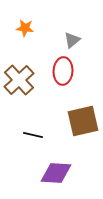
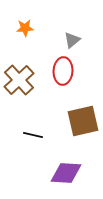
orange star: rotated 12 degrees counterclockwise
purple diamond: moved 10 px right
